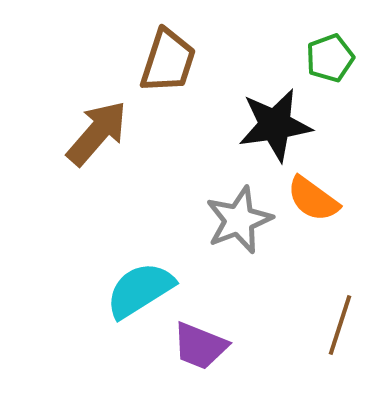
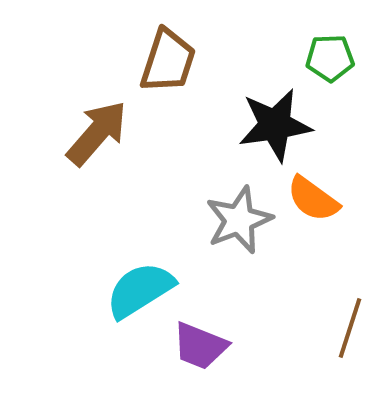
green pentagon: rotated 18 degrees clockwise
brown line: moved 10 px right, 3 px down
